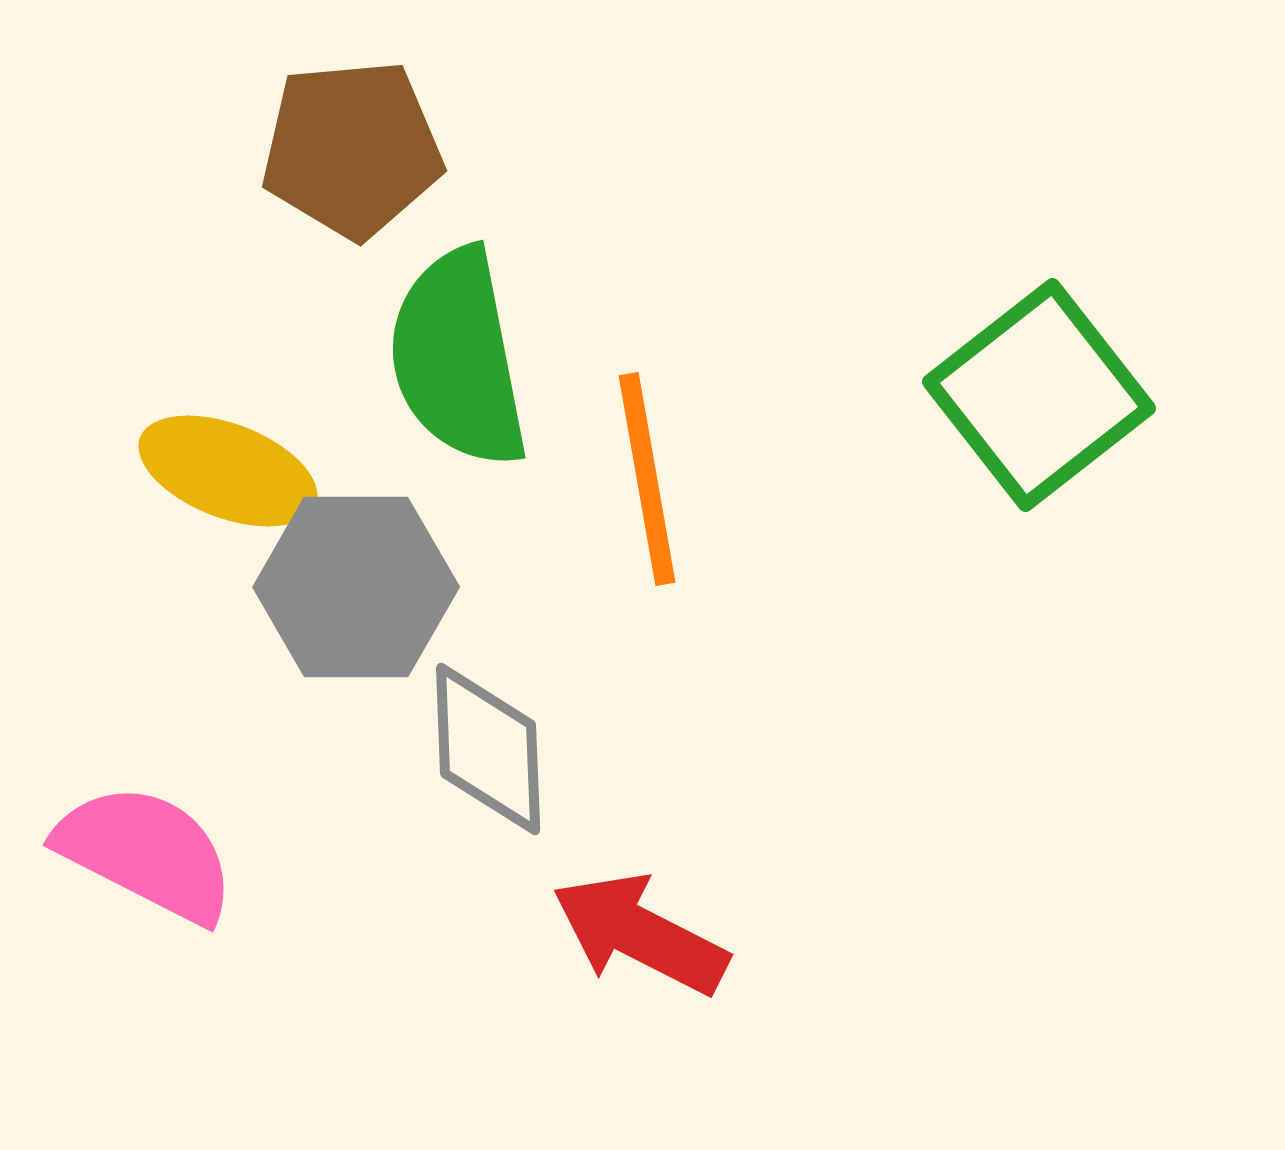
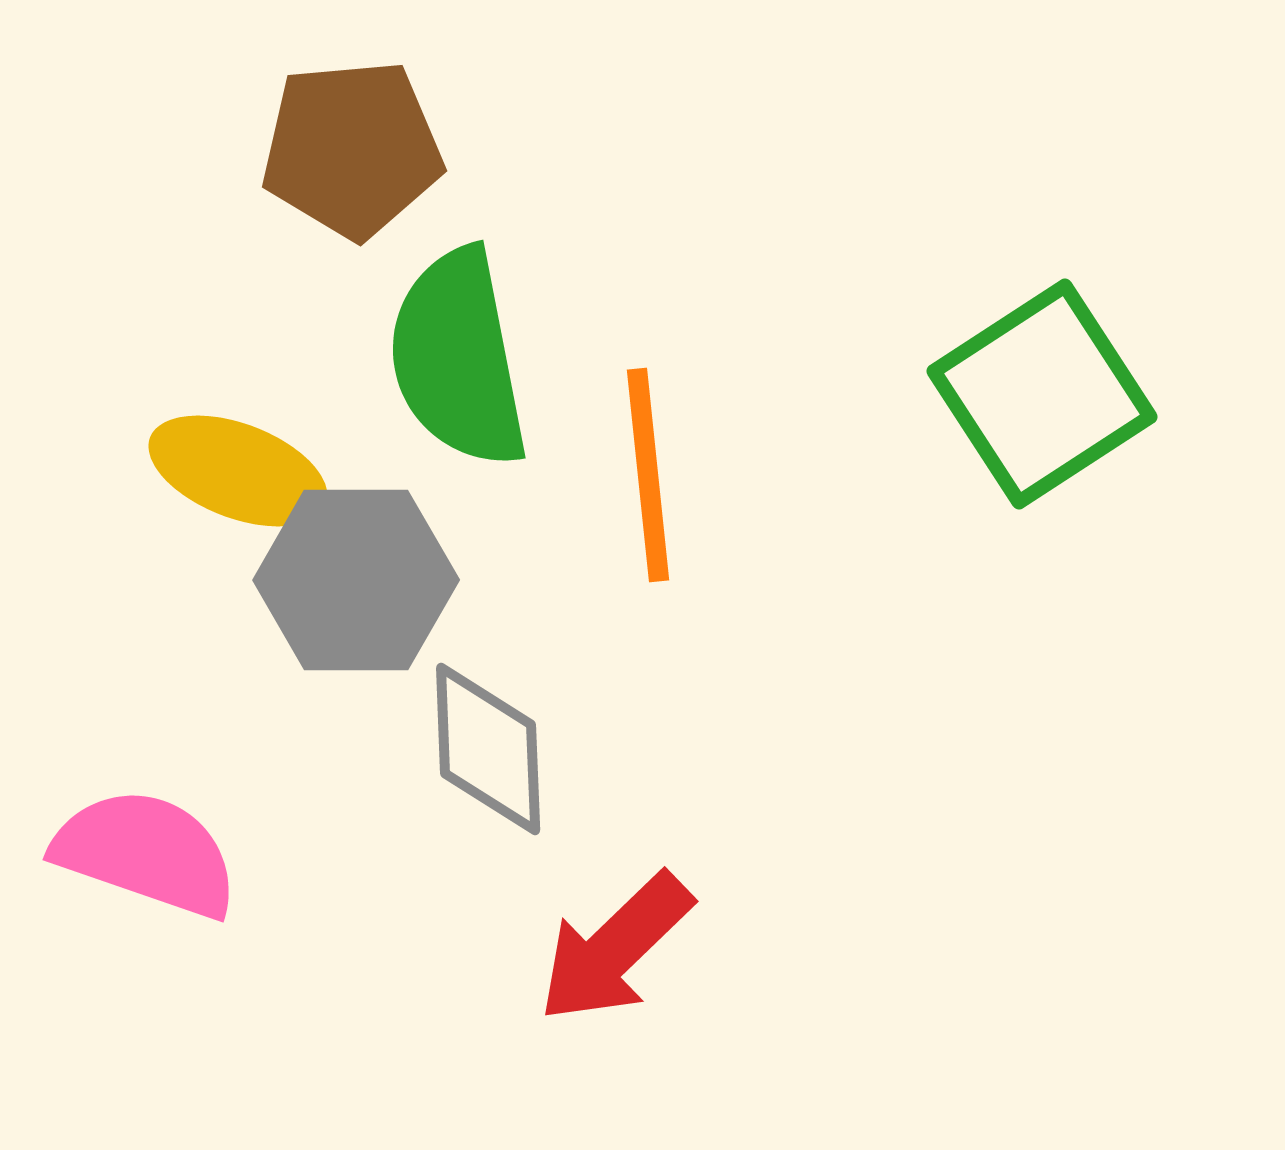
green square: moved 3 px right, 1 px up; rotated 5 degrees clockwise
yellow ellipse: moved 10 px right
orange line: moved 1 px right, 4 px up; rotated 4 degrees clockwise
gray hexagon: moved 7 px up
pink semicircle: rotated 8 degrees counterclockwise
red arrow: moved 25 px left, 14 px down; rotated 71 degrees counterclockwise
